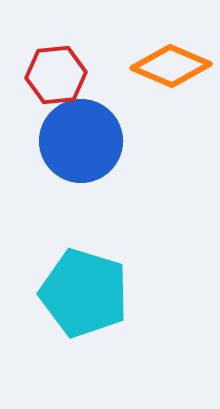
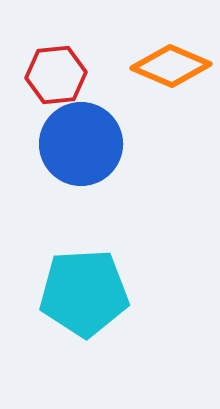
blue circle: moved 3 px down
cyan pentagon: rotated 20 degrees counterclockwise
